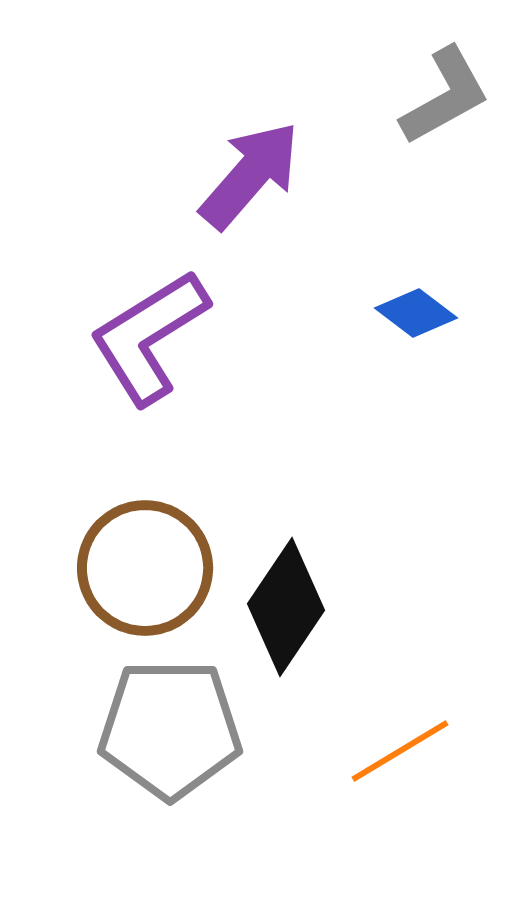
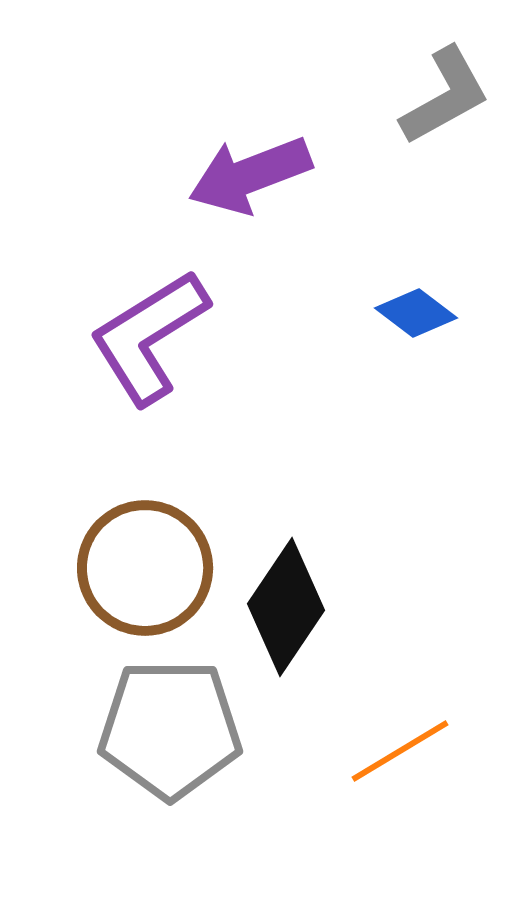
purple arrow: rotated 152 degrees counterclockwise
